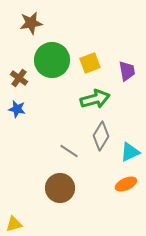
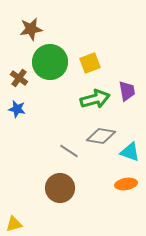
brown star: moved 6 px down
green circle: moved 2 px left, 2 px down
purple trapezoid: moved 20 px down
gray diamond: rotated 68 degrees clockwise
cyan triangle: rotated 45 degrees clockwise
orange ellipse: rotated 15 degrees clockwise
